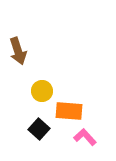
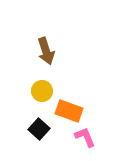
brown arrow: moved 28 px right
orange rectangle: rotated 16 degrees clockwise
pink L-shape: rotated 20 degrees clockwise
